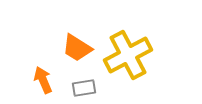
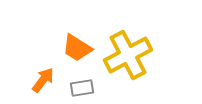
orange arrow: rotated 60 degrees clockwise
gray rectangle: moved 2 px left
